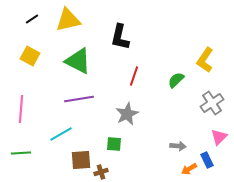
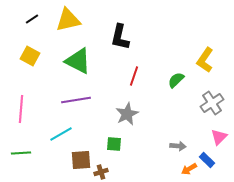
purple line: moved 3 px left, 1 px down
blue rectangle: rotated 21 degrees counterclockwise
